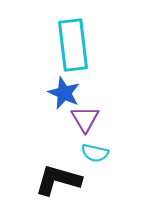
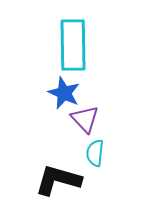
cyan rectangle: rotated 6 degrees clockwise
purple triangle: rotated 12 degrees counterclockwise
cyan semicircle: rotated 84 degrees clockwise
